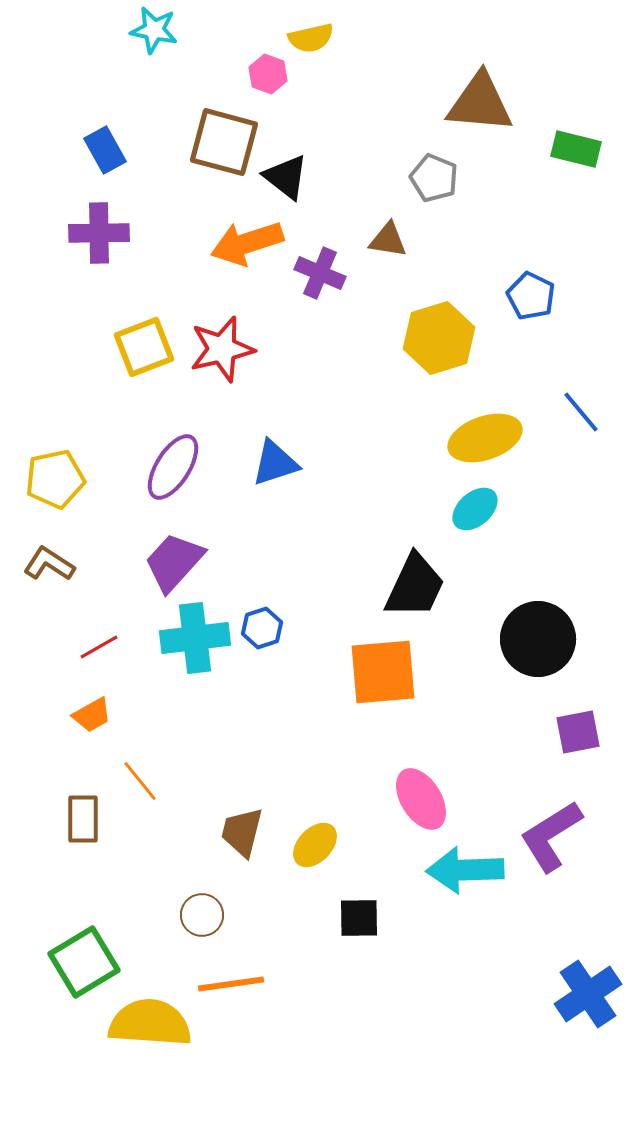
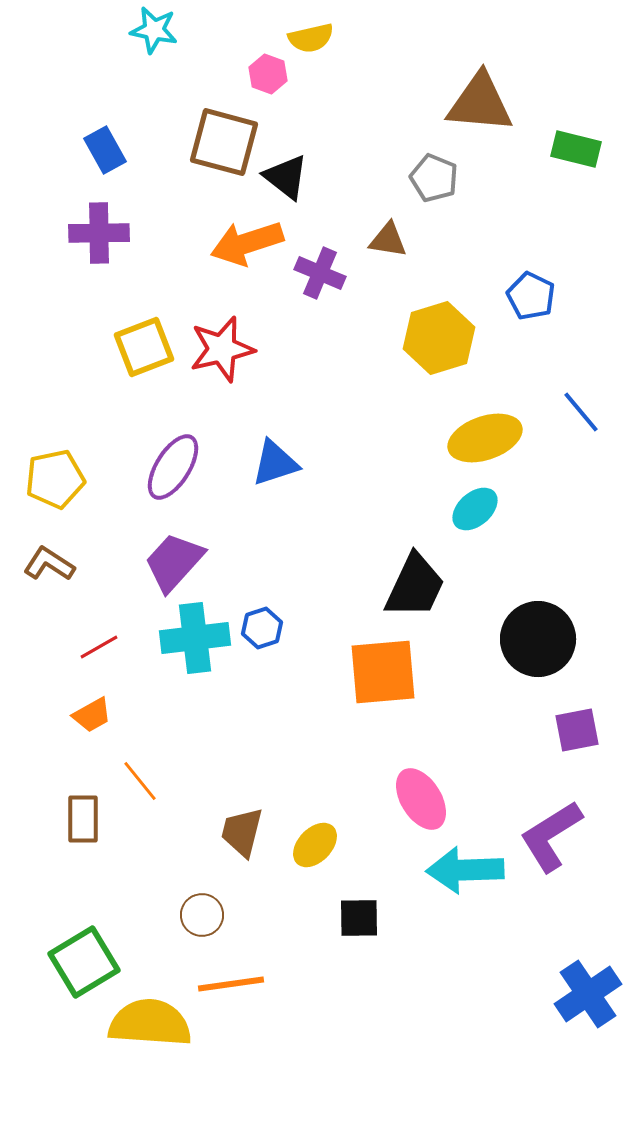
purple square at (578, 732): moved 1 px left, 2 px up
